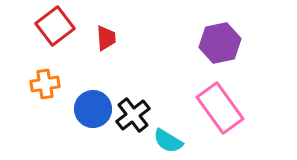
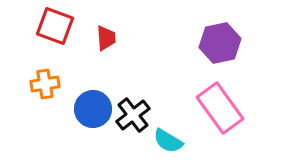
red square: rotated 33 degrees counterclockwise
